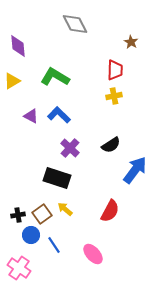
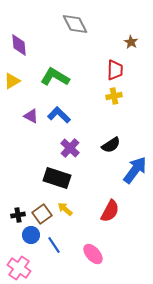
purple diamond: moved 1 px right, 1 px up
